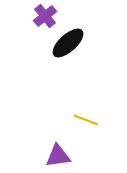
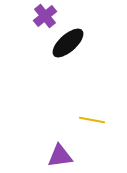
yellow line: moved 6 px right; rotated 10 degrees counterclockwise
purple triangle: moved 2 px right
